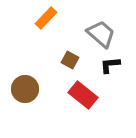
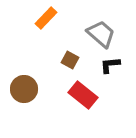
brown circle: moved 1 px left
